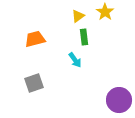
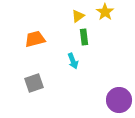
cyan arrow: moved 2 px left, 1 px down; rotated 14 degrees clockwise
